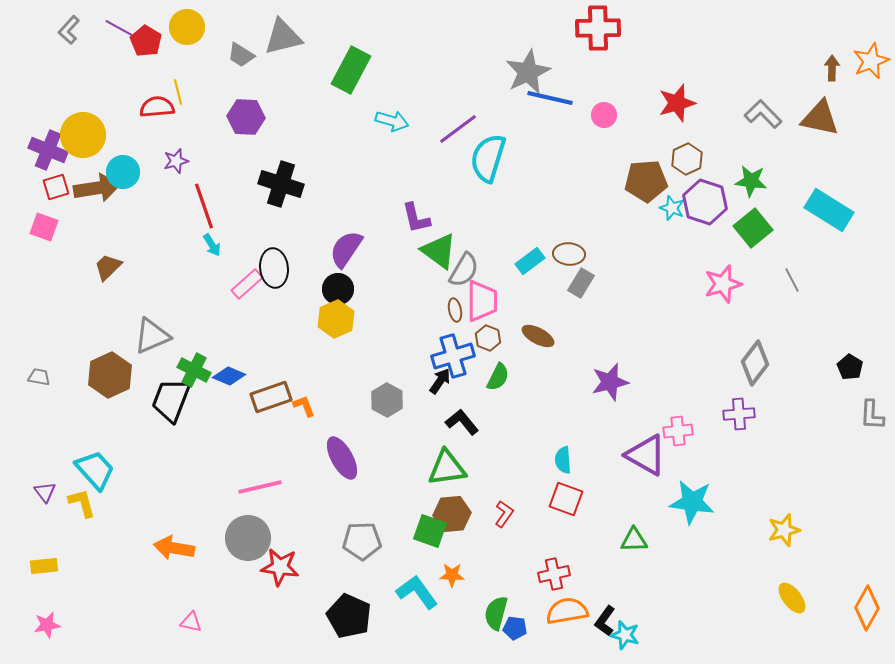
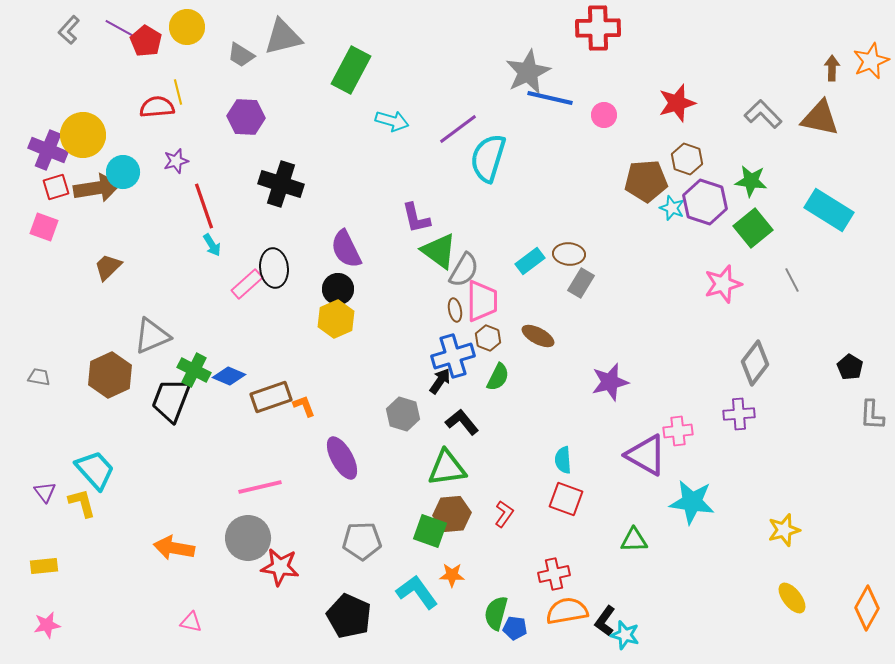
brown hexagon at (687, 159): rotated 16 degrees counterclockwise
purple semicircle at (346, 249): rotated 60 degrees counterclockwise
gray hexagon at (387, 400): moved 16 px right, 14 px down; rotated 12 degrees counterclockwise
